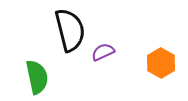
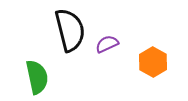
purple semicircle: moved 4 px right, 8 px up
orange hexagon: moved 8 px left, 1 px up
